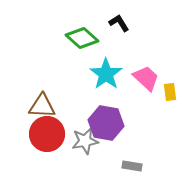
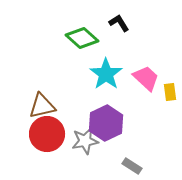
brown triangle: rotated 16 degrees counterclockwise
purple hexagon: rotated 24 degrees clockwise
gray rectangle: rotated 24 degrees clockwise
